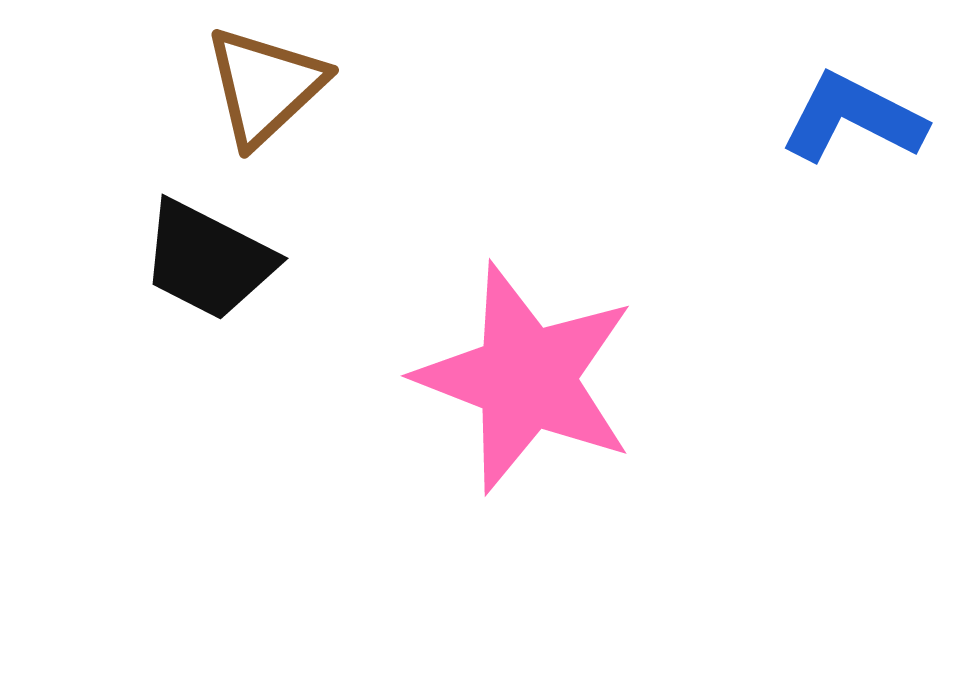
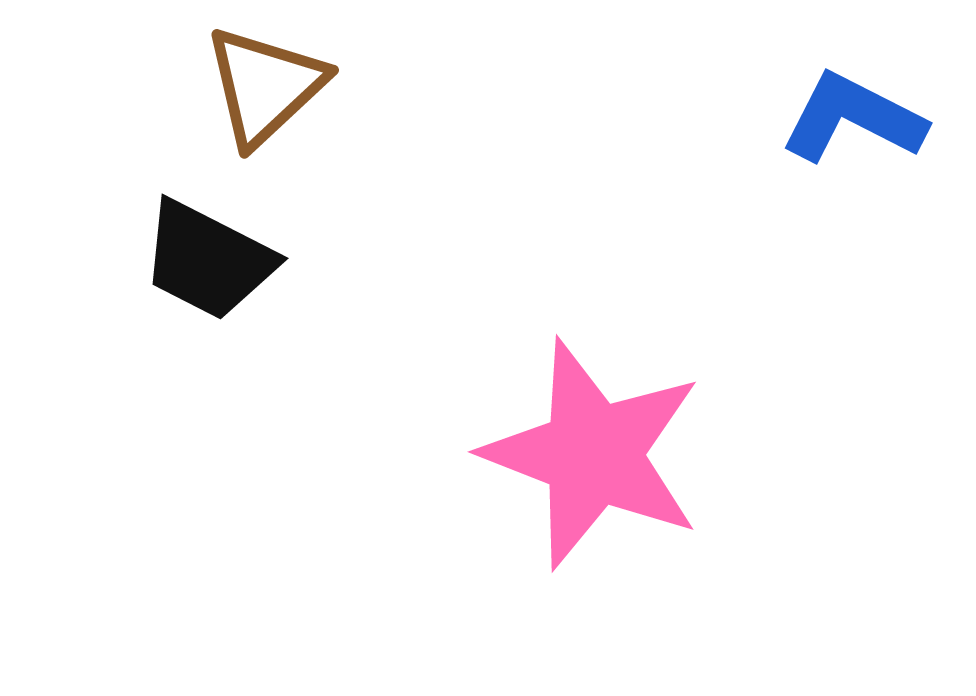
pink star: moved 67 px right, 76 px down
